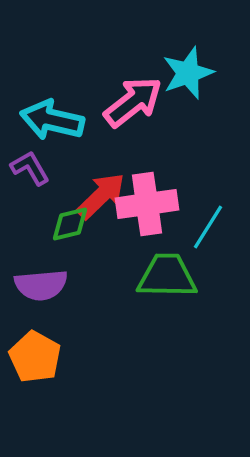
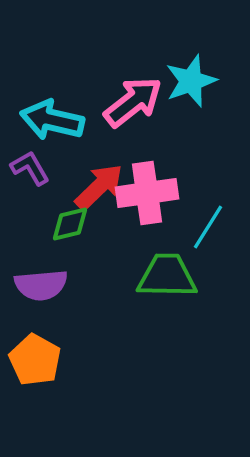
cyan star: moved 3 px right, 8 px down
red arrow: moved 2 px left, 9 px up
pink cross: moved 11 px up
orange pentagon: moved 3 px down
